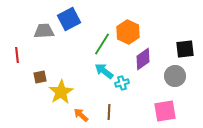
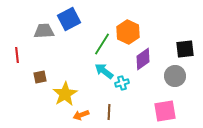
yellow star: moved 4 px right, 2 px down
orange arrow: rotated 63 degrees counterclockwise
